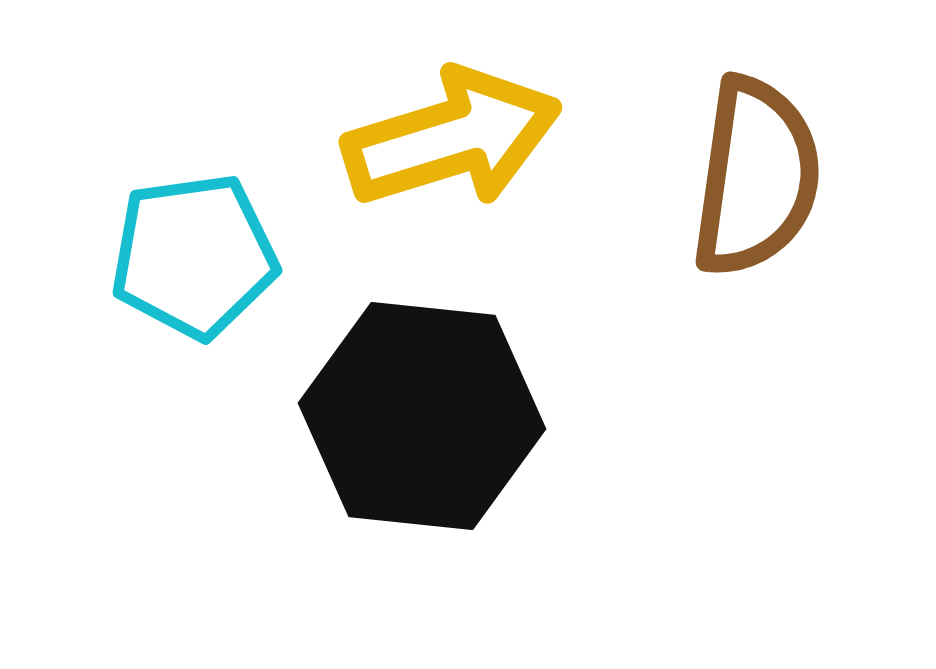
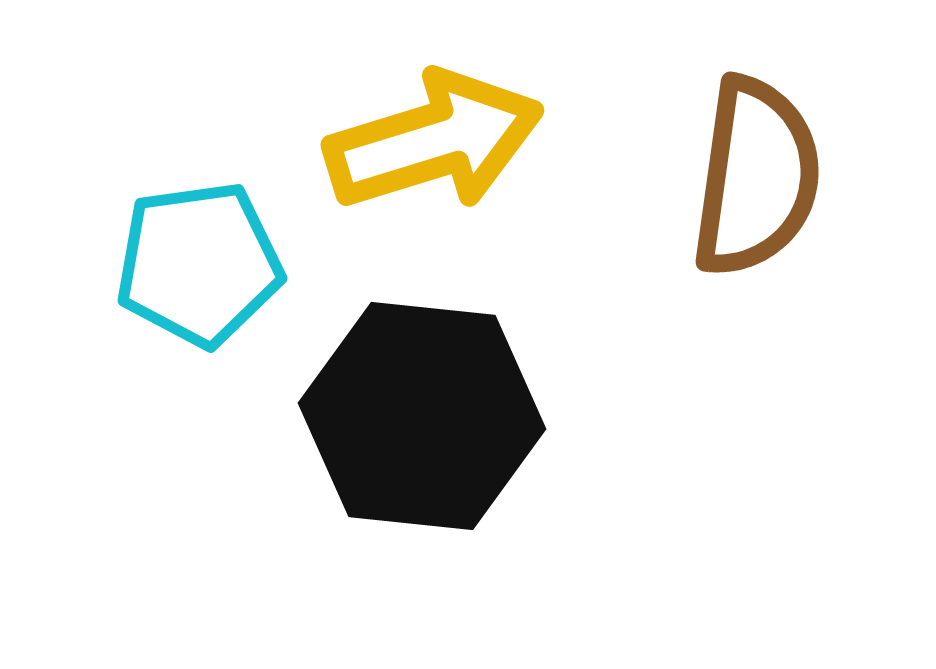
yellow arrow: moved 18 px left, 3 px down
cyan pentagon: moved 5 px right, 8 px down
